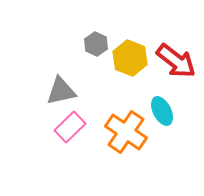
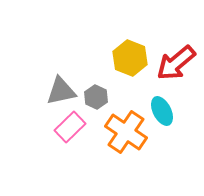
gray hexagon: moved 53 px down
red arrow: moved 2 px down; rotated 102 degrees clockwise
